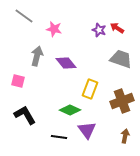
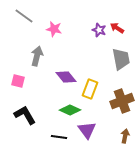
gray trapezoid: rotated 60 degrees clockwise
purple diamond: moved 14 px down
